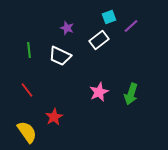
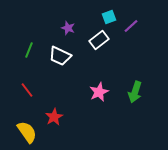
purple star: moved 1 px right
green line: rotated 28 degrees clockwise
green arrow: moved 4 px right, 2 px up
